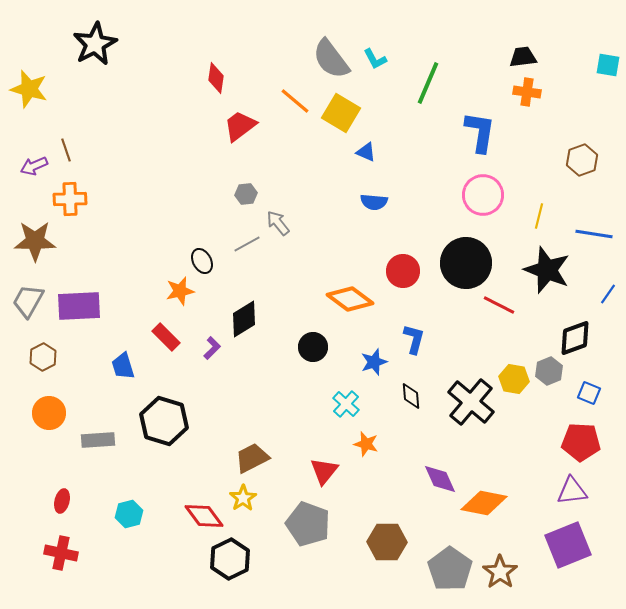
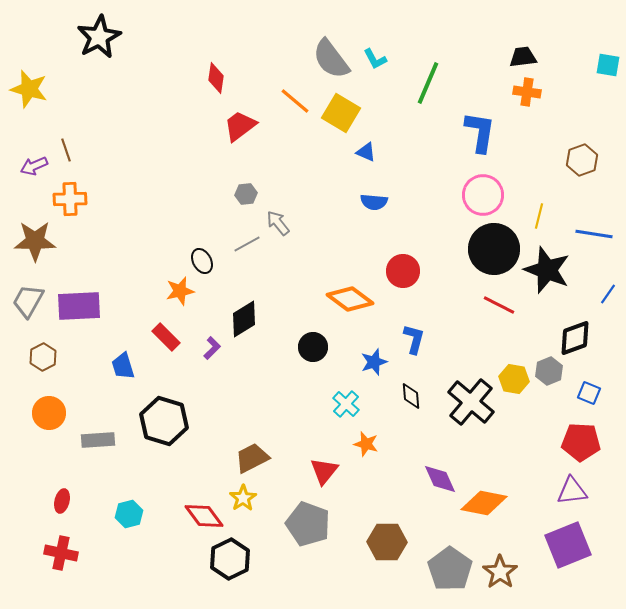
black star at (95, 44): moved 4 px right, 7 px up
black circle at (466, 263): moved 28 px right, 14 px up
